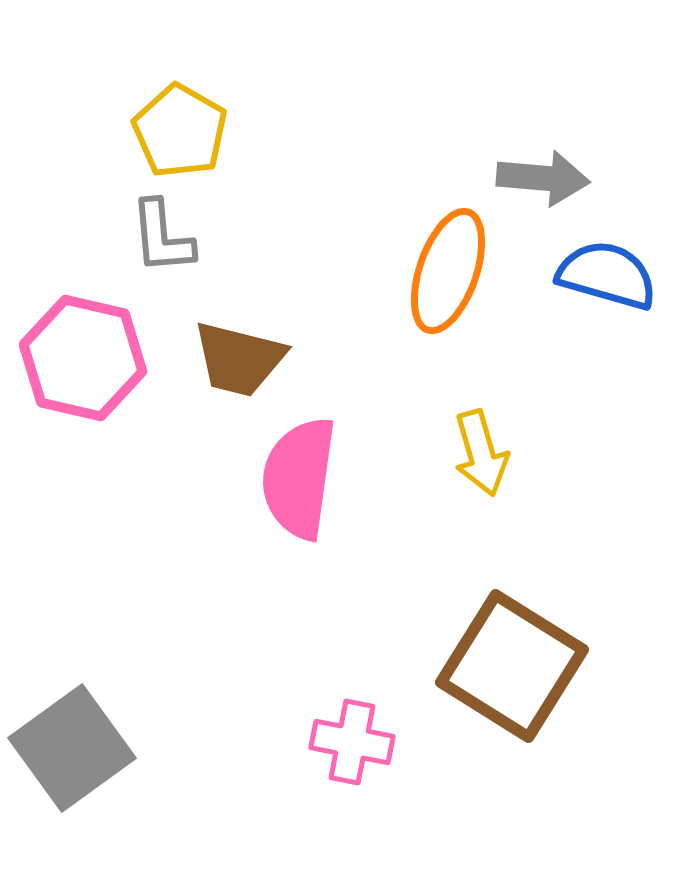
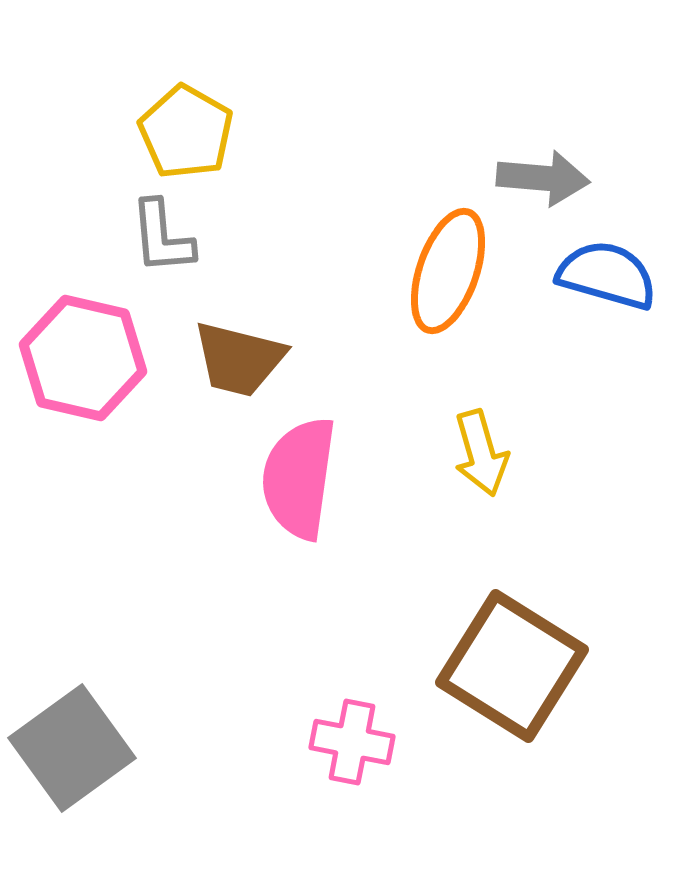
yellow pentagon: moved 6 px right, 1 px down
